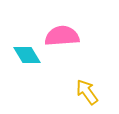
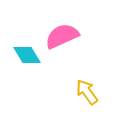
pink semicircle: rotated 20 degrees counterclockwise
